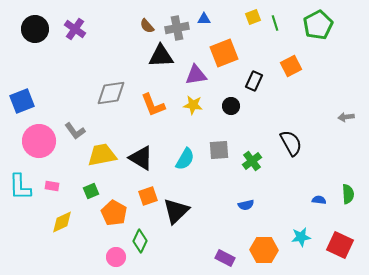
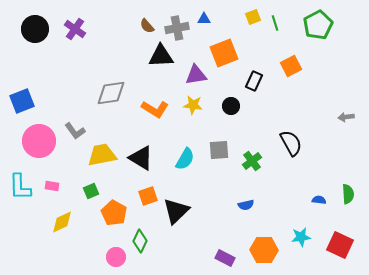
orange L-shape at (153, 105): moved 2 px right, 4 px down; rotated 36 degrees counterclockwise
